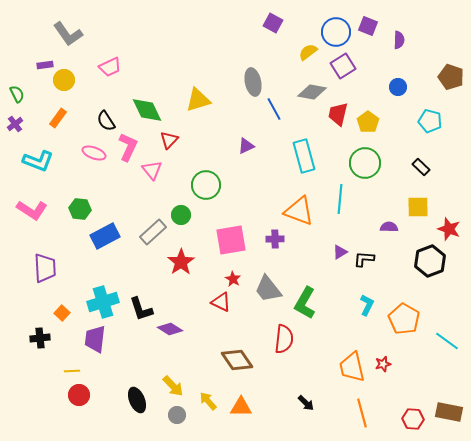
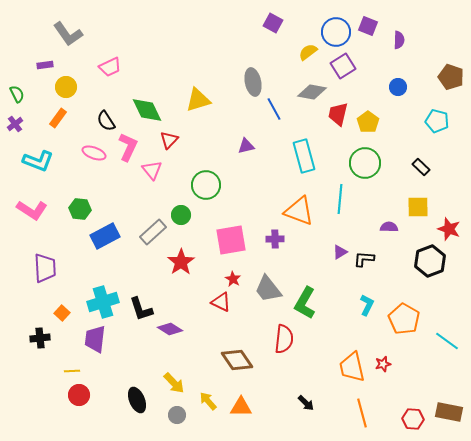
yellow circle at (64, 80): moved 2 px right, 7 px down
cyan pentagon at (430, 121): moved 7 px right
purple triangle at (246, 146): rotated 12 degrees clockwise
yellow arrow at (173, 386): moved 1 px right, 3 px up
